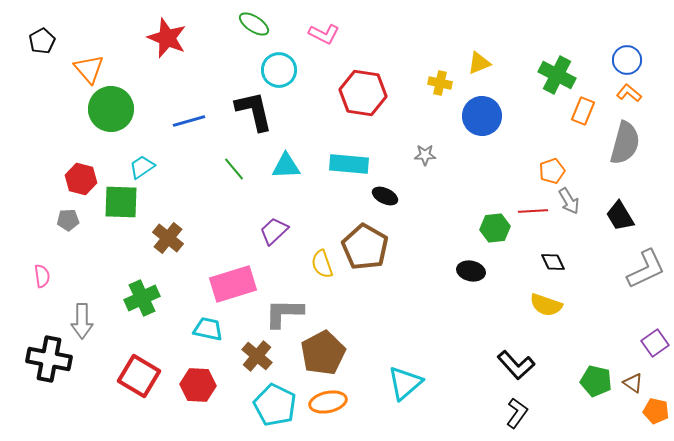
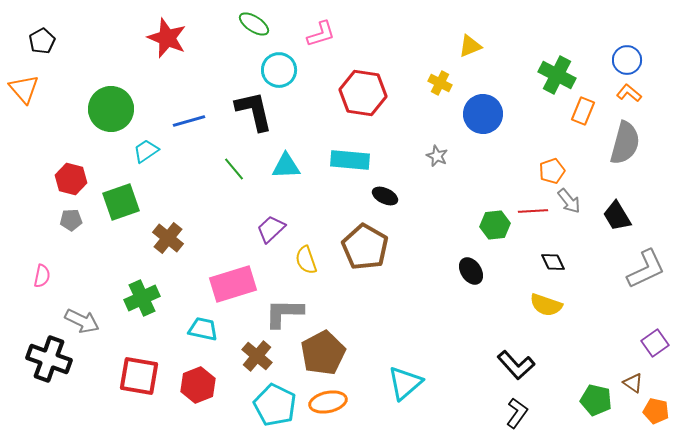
pink L-shape at (324, 34): moved 3 px left; rotated 44 degrees counterclockwise
yellow triangle at (479, 63): moved 9 px left, 17 px up
orange triangle at (89, 69): moved 65 px left, 20 px down
yellow cross at (440, 83): rotated 15 degrees clockwise
blue circle at (482, 116): moved 1 px right, 2 px up
gray star at (425, 155): moved 12 px right, 1 px down; rotated 25 degrees clockwise
cyan rectangle at (349, 164): moved 1 px right, 4 px up
cyan trapezoid at (142, 167): moved 4 px right, 16 px up
red hexagon at (81, 179): moved 10 px left
gray arrow at (569, 201): rotated 8 degrees counterclockwise
green square at (121, 202): rotated 21 degrees counterclockwise
black trapezoid at (620, 216): moved 3 px left
gray pentagon at (68, 220): moved 3 px right
green hexagon at (495, 228): moved 3 px up
purple trapezoid at (274, 231): moved 3 px left, 2 px up
yellow semicircle at (322, 264): moved 16 px left, 4 px up
black ellipse at (471, 271): rotated 44 degrees clockwise
pink semicircle at (42, 276): rotated 20 degrees clockwise
gray arrow at (82, 321): rotated 64 degrees counterclockwise
cyan trapezoid at (208, 329): moved 5 px left
black cross at (49, 359): rotated 9 degrees clockwise
red square at (139, 376): rotated 21 degrees counterclockwise
green pentagon at (596, 381): moved 19 px down
red hexagon at (198, 385): rotated 24 degrees counterclockwise
